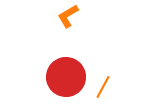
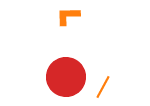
orange L-shape: rotated 30 degrees clockwise
